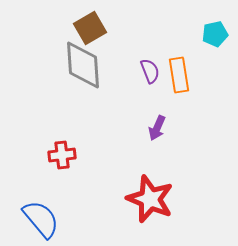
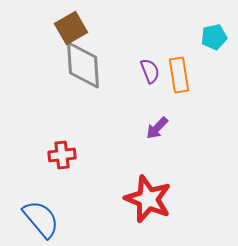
brown square: moved 19 px left
cyan pentagon: moved 1 px left, 3 px down
purple arrow: rotated 20 degrees clockwise
red star: moved 2 px left
